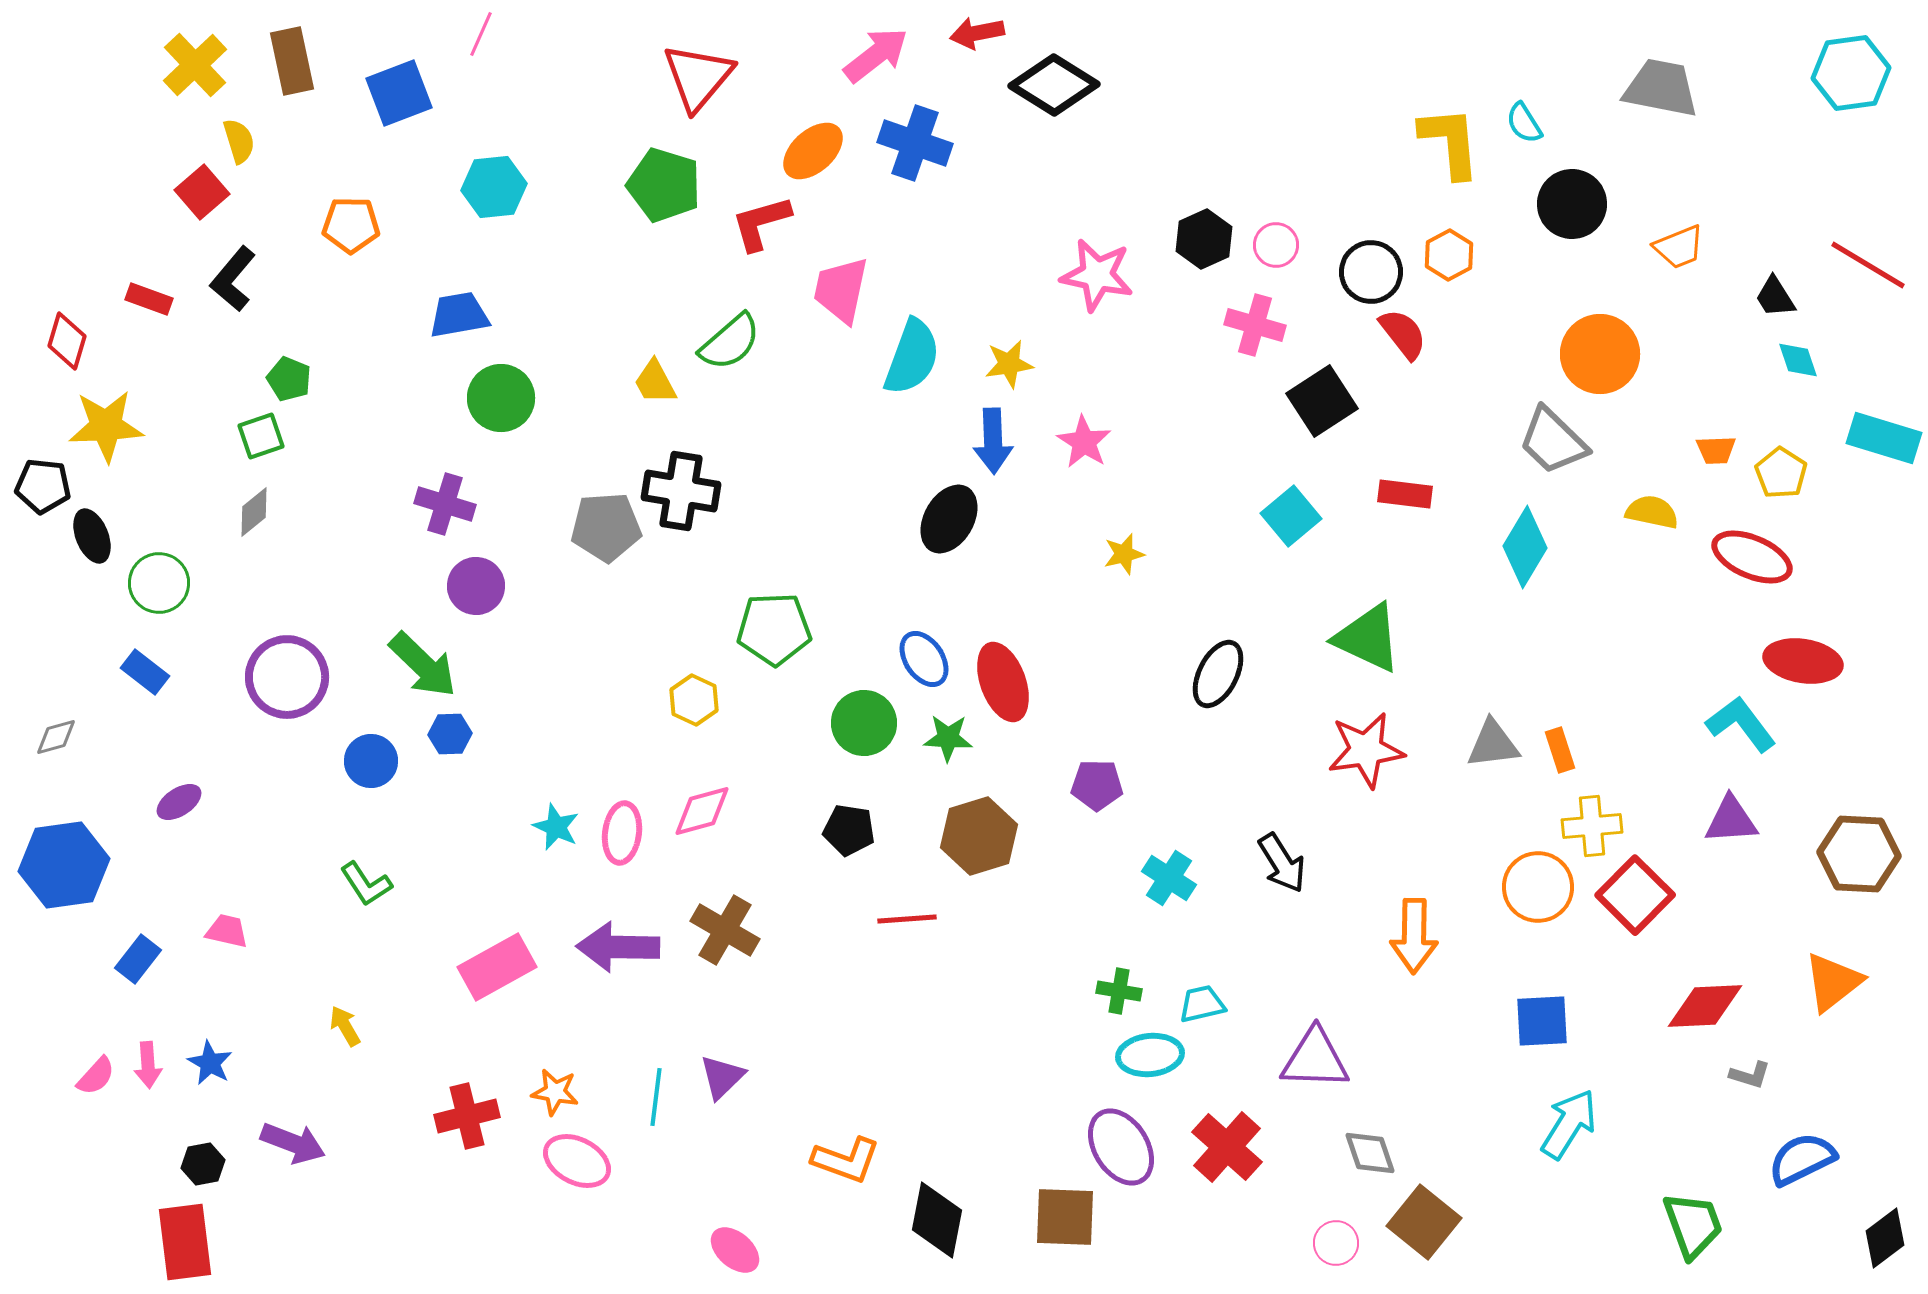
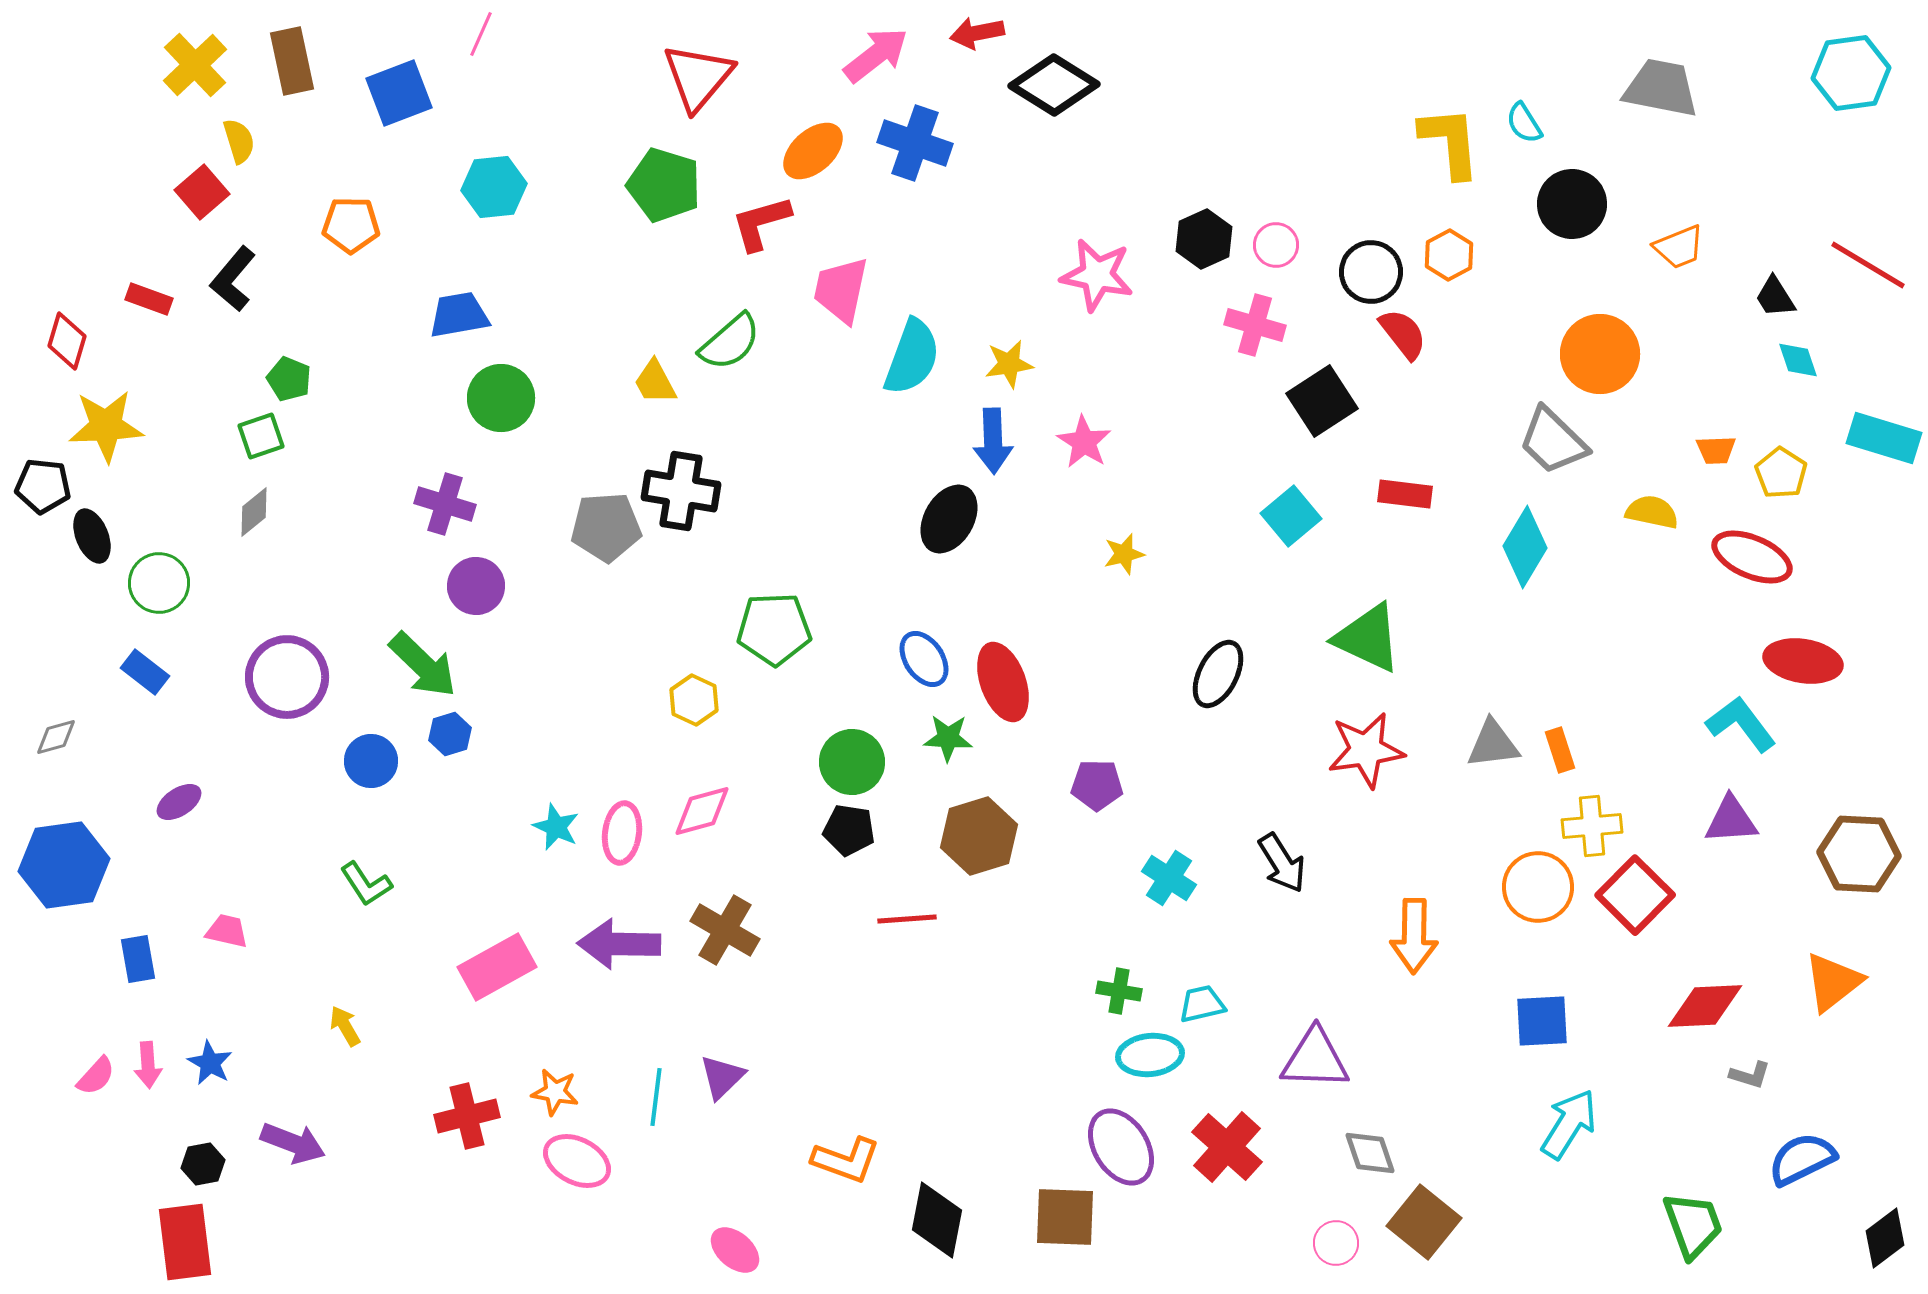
green circle at (864, 723): moved 12 px left, 39 px down
blue hexagon at (450, 734): rotated 15 degrees counterclockwise
purple arrow at (618, 947): moved 1 px right, 3 px up
blue rectangle at (138, 959): rotated 48 degrees counterclockwise
